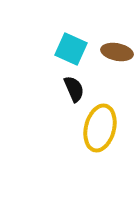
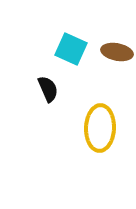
black semicircle: moved 26 px left
yellow ellipse: rotated 12 degrees counterclockwise
